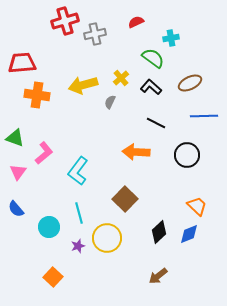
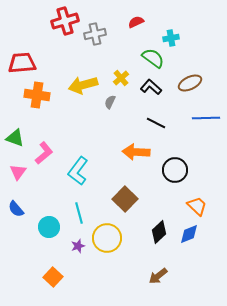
blue line: moved 2 px right, 2 px down
black circle: moved 12 px left, 15 px down
